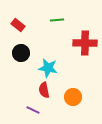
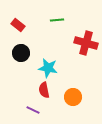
red cross: moved 1 px right; rotated 15 degrees clockwise
